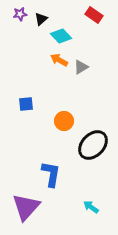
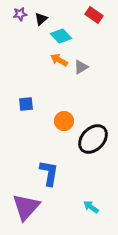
black ellipse: moved 6 px up
blue L-shape: moved 2 px left, 1 px up
